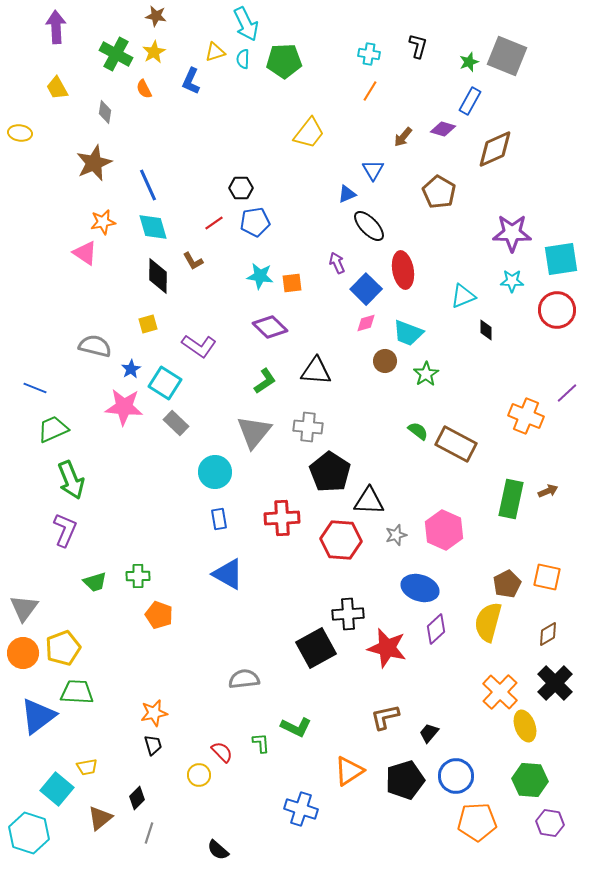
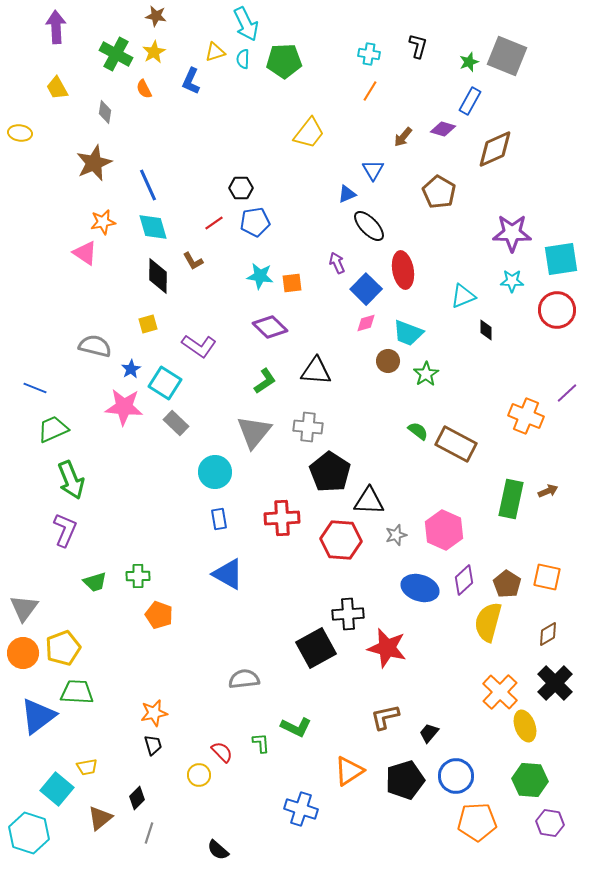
brown circle at (385, 361): moved 3 px right
brown pentagon at (507, 584): rotated 12 degrees counterclockwise
purple diamond at (436, 629): moved 28 px right, 49 px up
